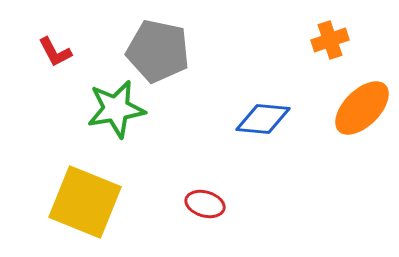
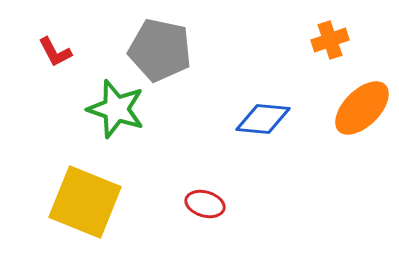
gray pentagon: moved 2 px right, 1 px up
green star: rotated 28 degrees clockwise
